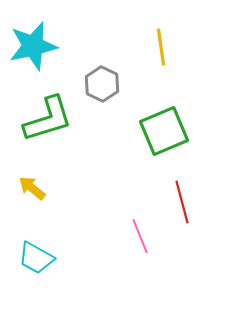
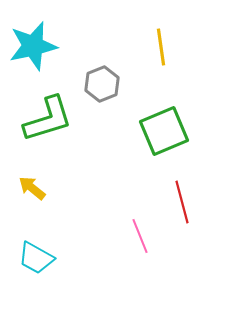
gray hexagon: rotated 12 degrees clockwise
